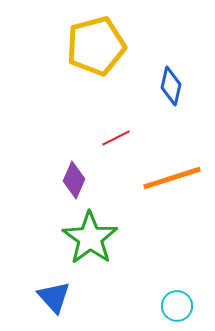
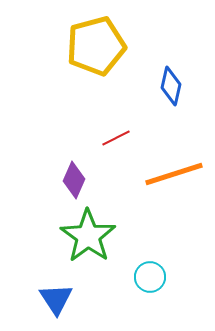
orange line: moved 2 px right, 4 px up
green star: moved 2 px left, 2 px up
blue triangle: moved 2 px right, 2 px down; rotated 9 degrees clockwise
cyan circle: moved 27 px left, 29 px up
